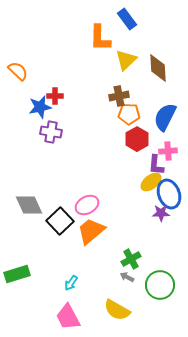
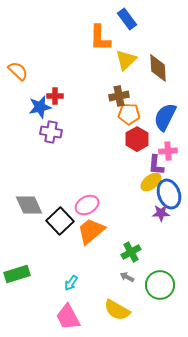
green cross: moved 7 px up
